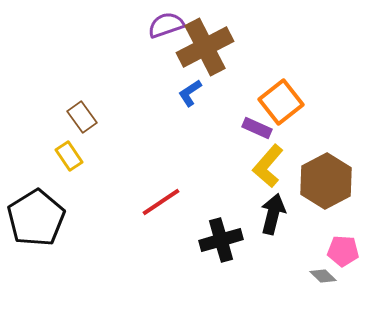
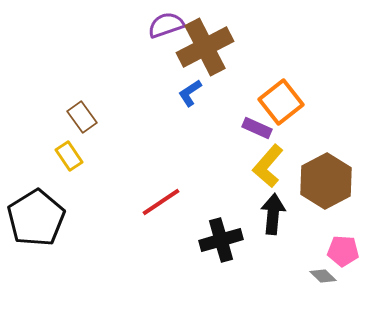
black arrow: rotated 9 degrees counterclockwise
